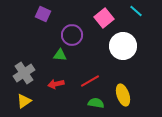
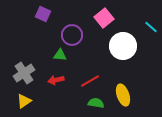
cyan line: moved 15 px right, 16 px down
red arrow: moved 4 px up
